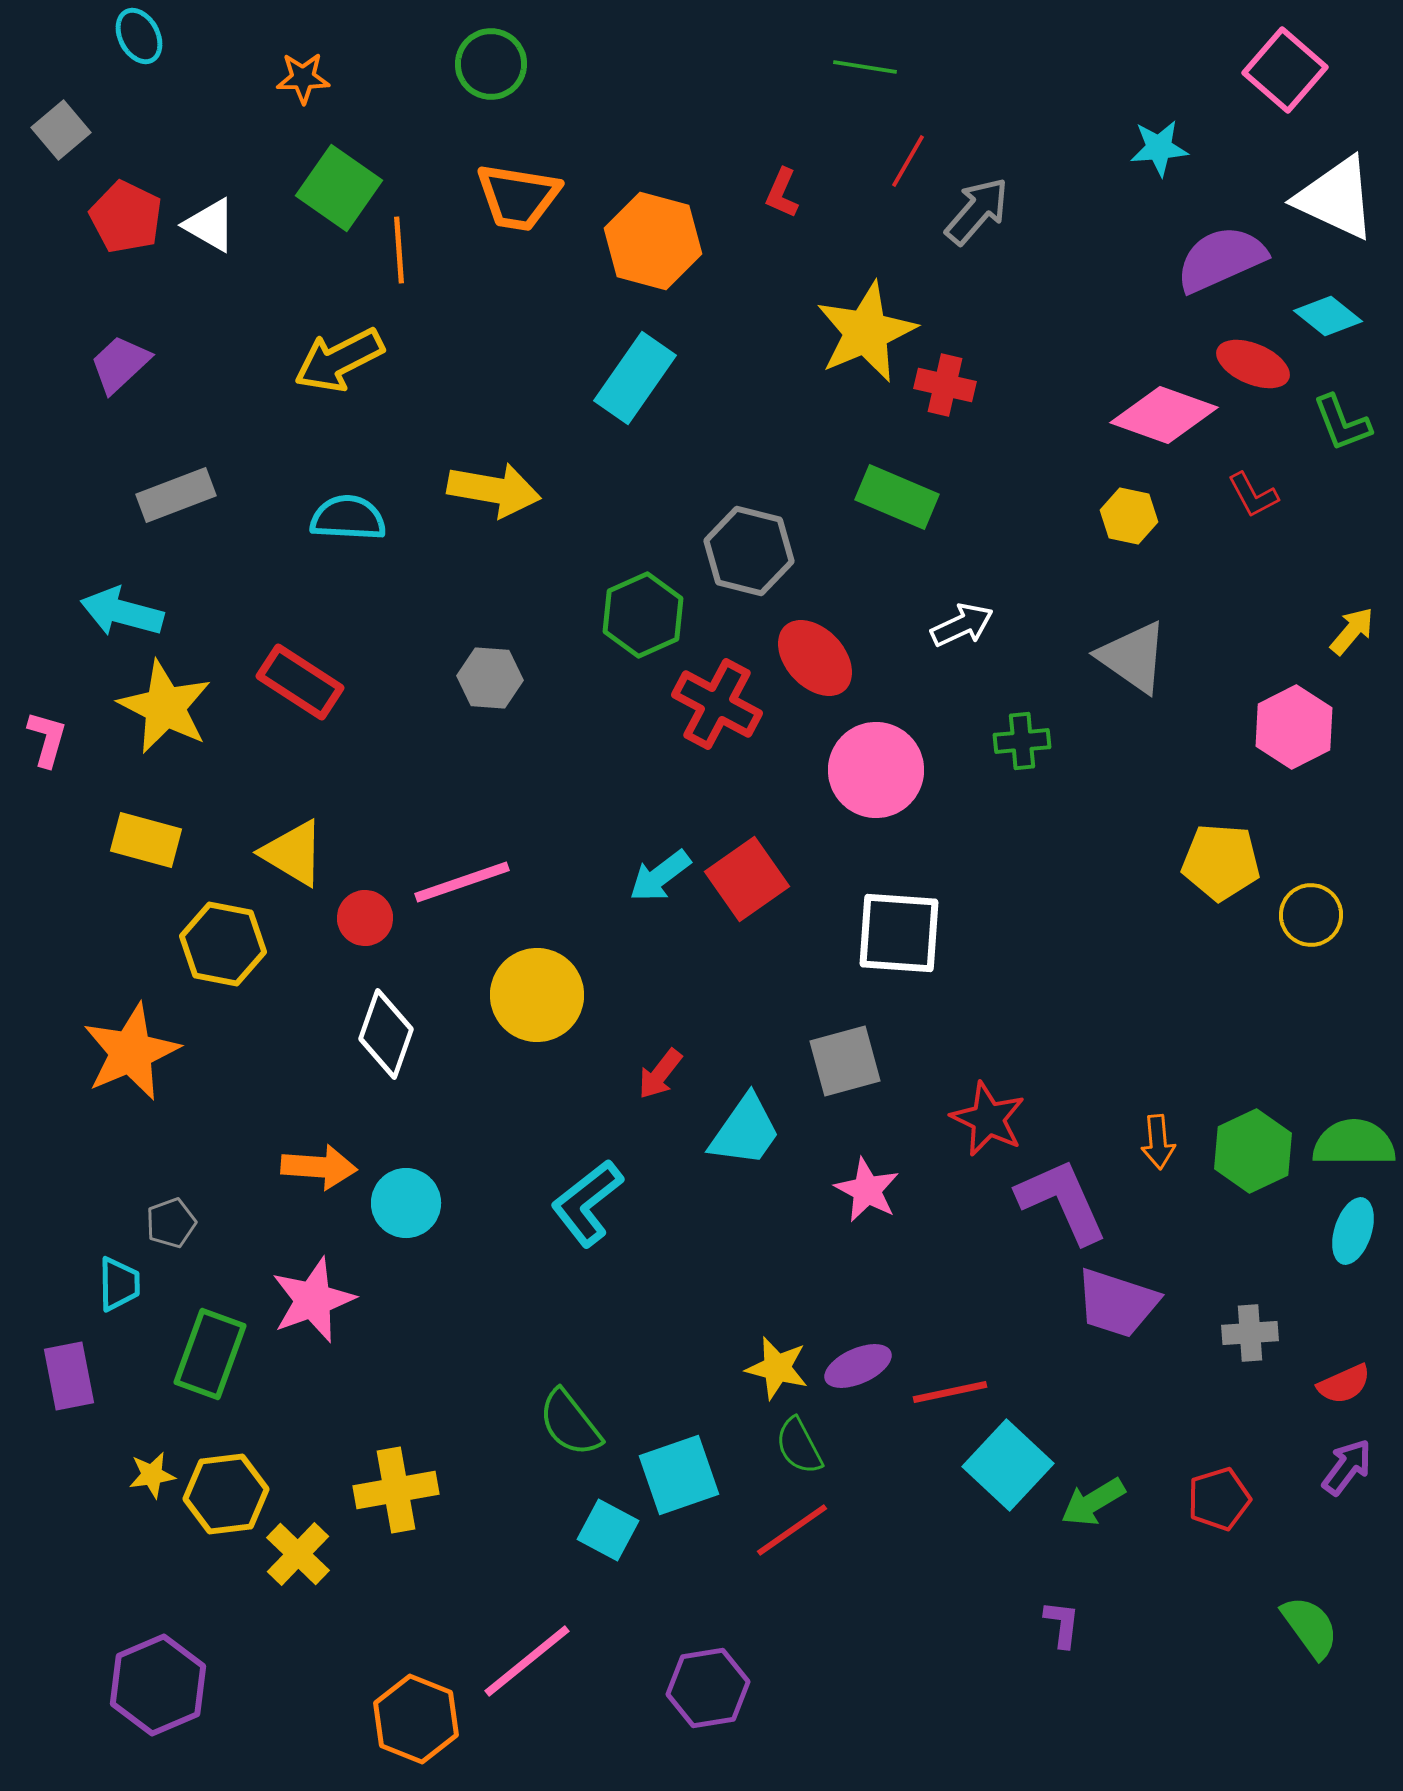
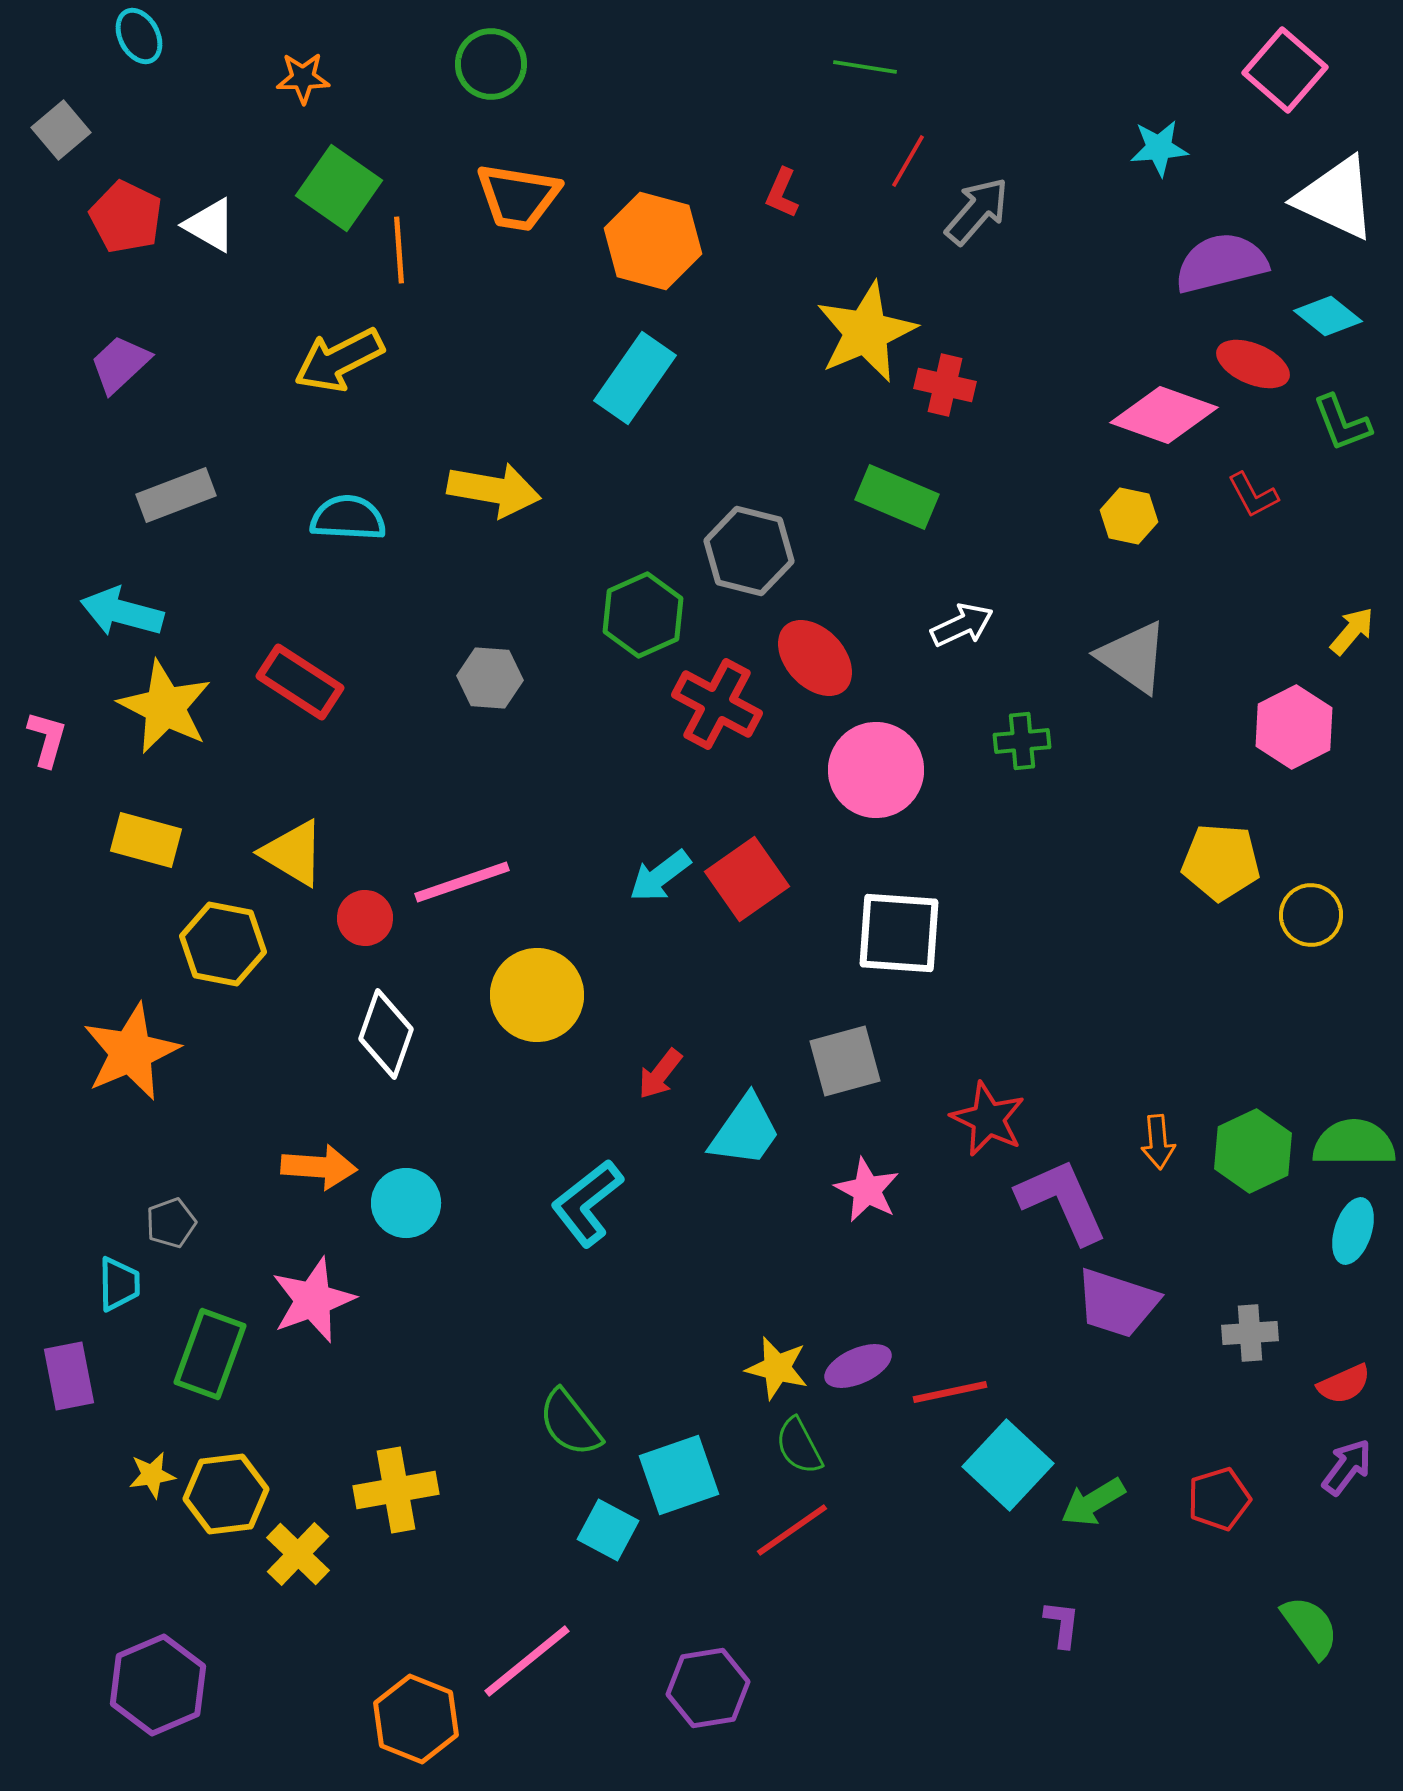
purple semicircle at (1221, 259): moved 4 px down; rotated 10 degrees clockwise
